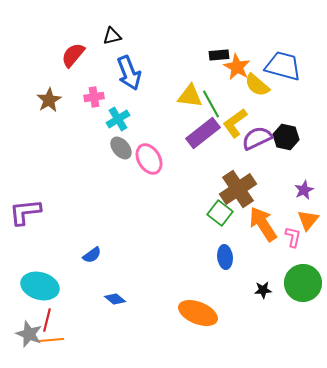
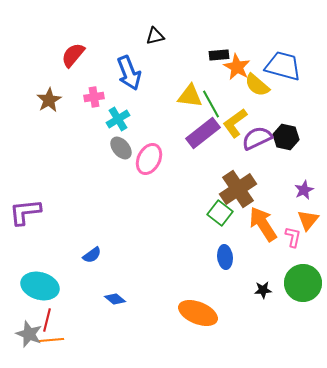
black triangle: moved 43 px right
pink ellipse: rotated 56 degrees clockwise
